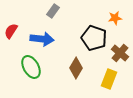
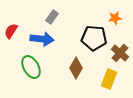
gray rectangle: moved 1 px left, 6 px down
black pentagon: rotated 15 degrees counterclockwise
